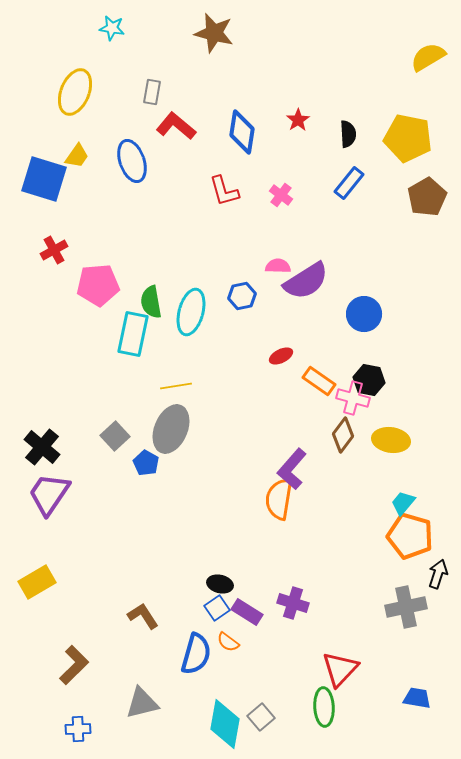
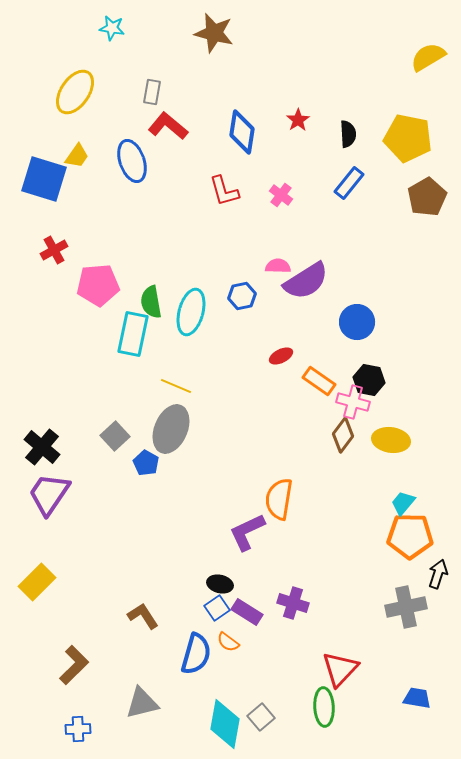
yellow ellipse at (75, 92): rotated 12 degrees clockwise
red L-shape at (176, 126): moved 8 px left
blue circle at (364, 314): moved 7 px left, 8 px down
yellow line at (176, 386): rotated 32 degrees clockwise
pink cross at (353, 398): moved 4 px down
purple L-shape at (292, 469): moved 45 px left, 63 px down; rotated 24 degrees clockwise
orange pentagon at (410, 536): rotated 15 degrees counterclockwise
yellow rectangle at (37, 582): rotated 15 degrees counterclockwise
